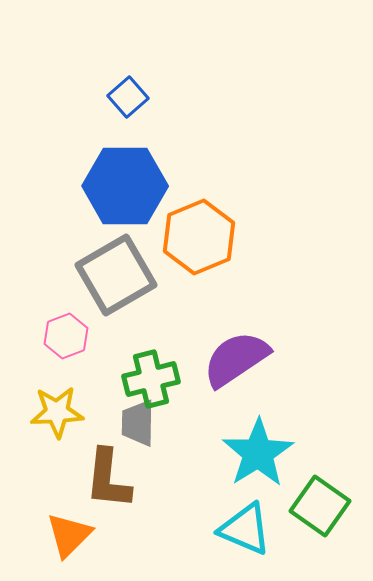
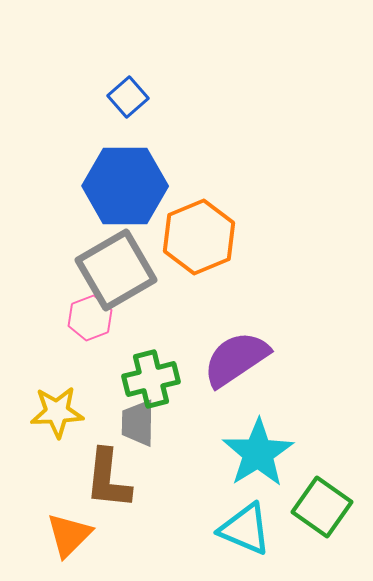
gray square: moved 5 px up
pink hexagon: moved 24 px right, 18 px up
green square: moved 2 px right, 1 px down
